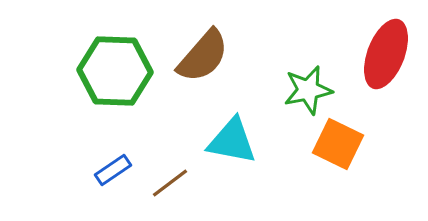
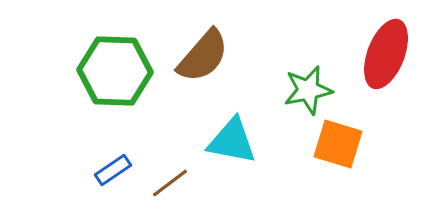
orange square: rotated 9 degrees counterclockwise
